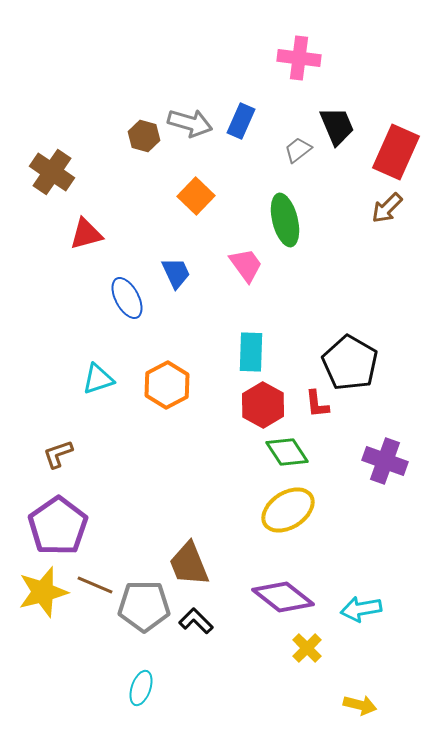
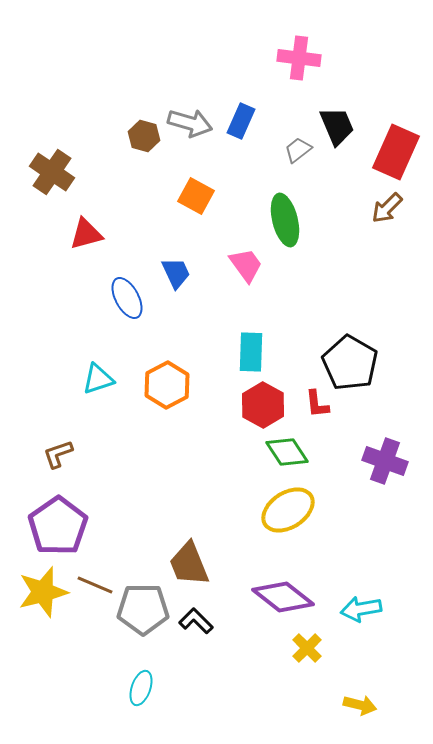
orange square: rotated 15 degrees counterclockwise
gray pentagon: moved 1 px left, 3 px down
